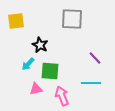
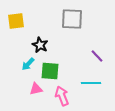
purple line: moved 2 px right, 2 px up
